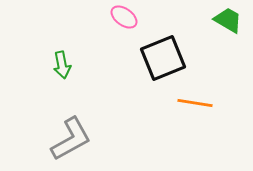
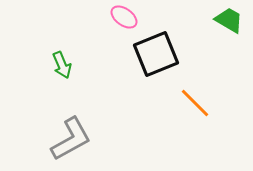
green trapezoid: moved 1 px right
black square: moved 7 px left, 4 px up
green arrow: rotated 12 degrees counterclockwise
orange line: rotated 36 degrees clockwise
